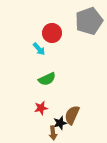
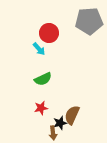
gray pentagon: rotated 16 degrees clockwise
red circle: moved 3 px left
green semicircle: moved 4 px left
